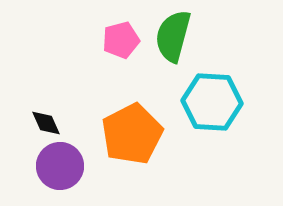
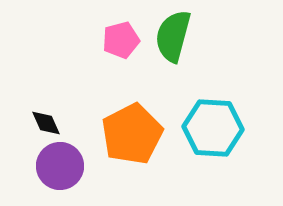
cyan hexagon: moved 1 px right, 26 px down
